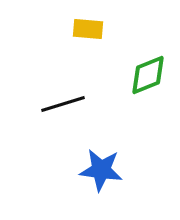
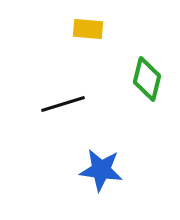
green diamond: moved 1 px left, 4 px down; rotated 54 degrees counterclockwise
